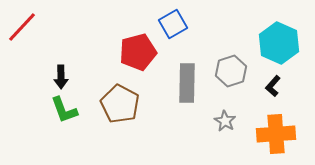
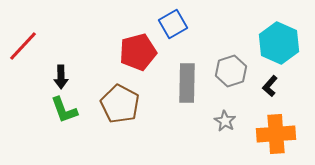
red line: moved 1 px right, 19 px down
black L-shape: moved 3 px left
